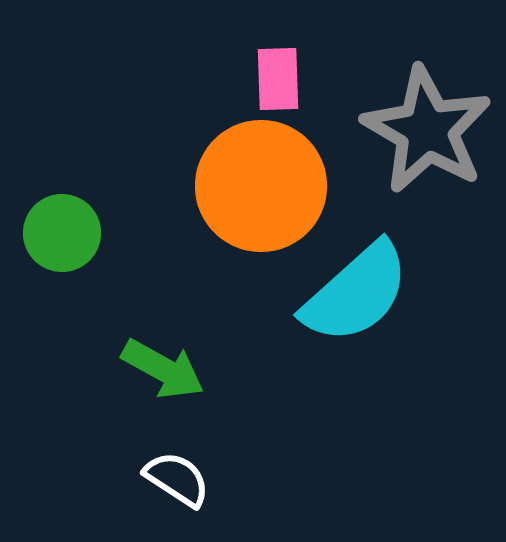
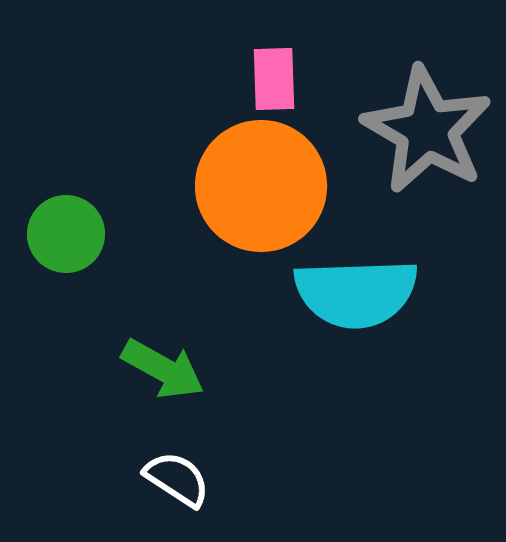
pink rectangle: moved 4 px left
green circle: moved 4 px right, 1 px down
cyan semicircle: rotated 40 degrees clockwise
